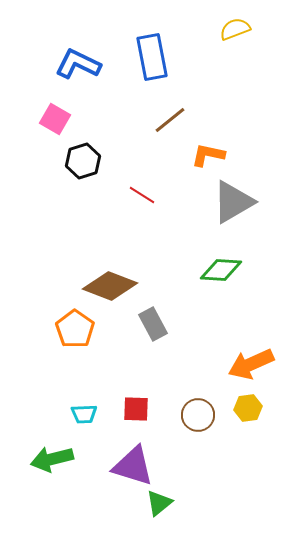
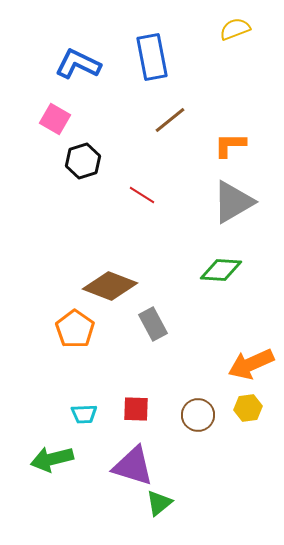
orange L-shape: moved 22 px right, 10 px up; rotated 12 degrees counterclockwise
